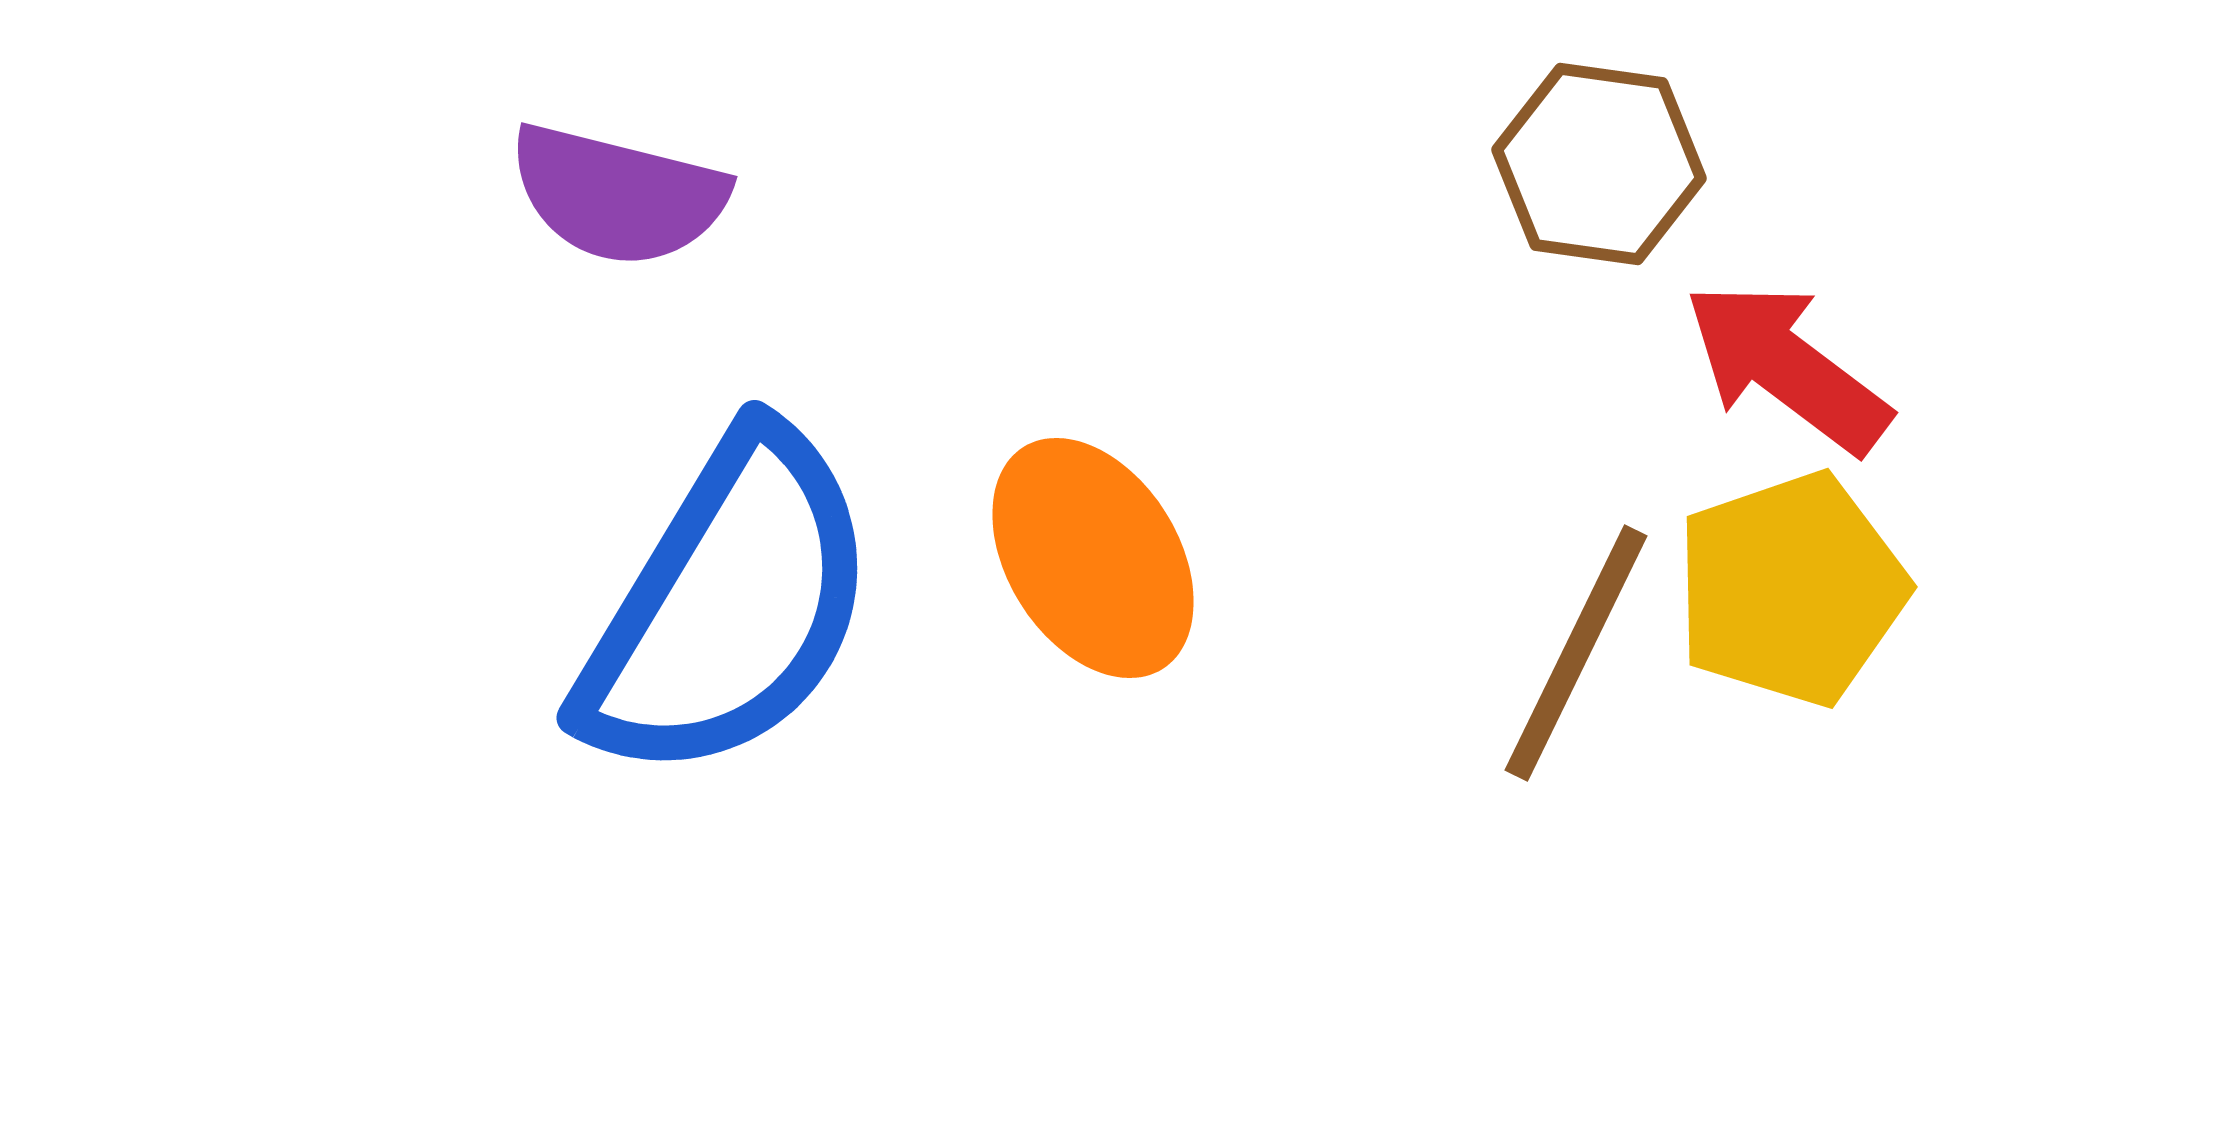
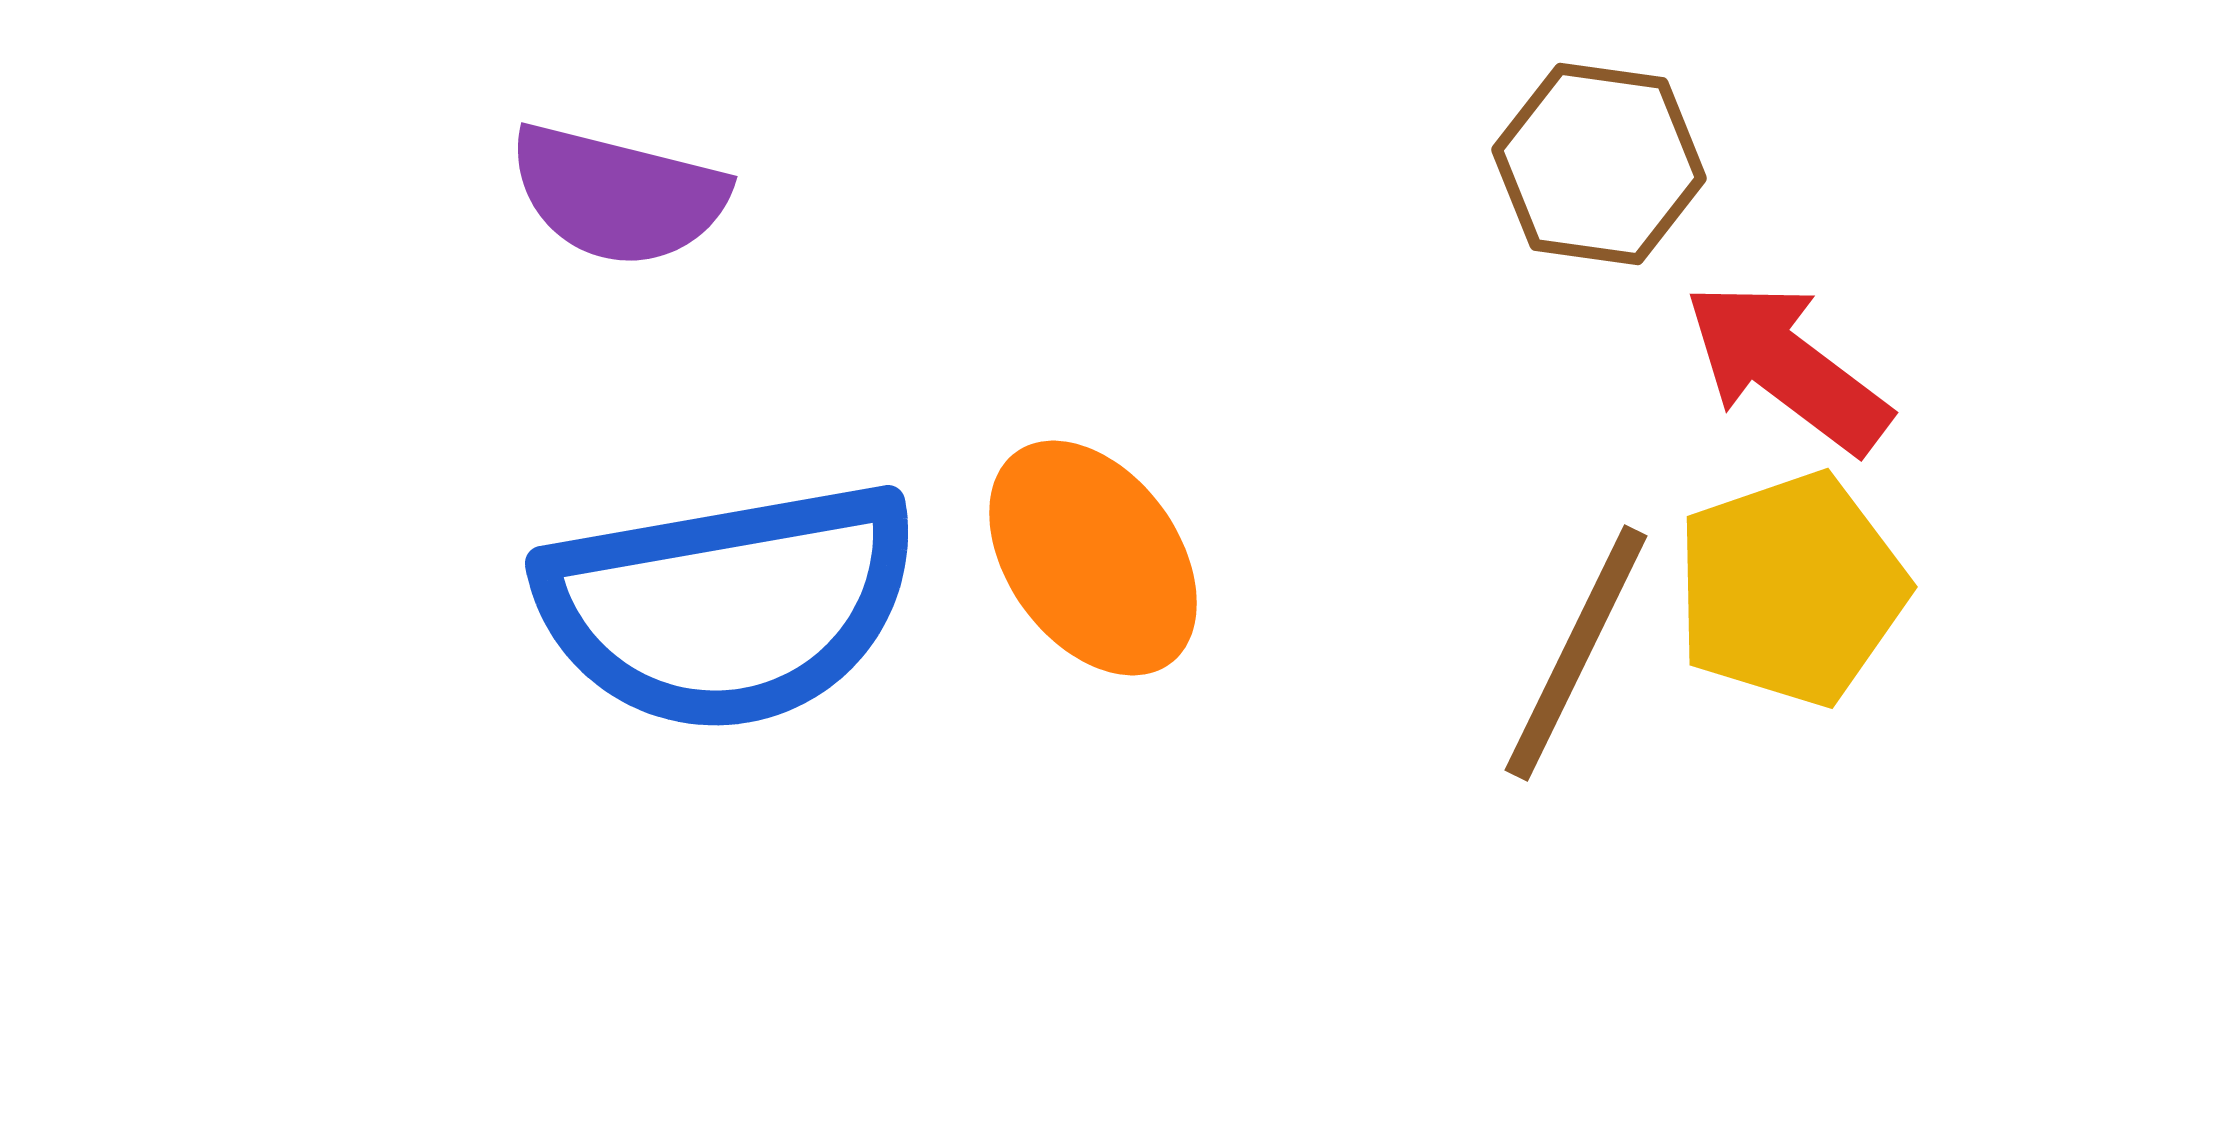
orange ellipse: rotated 4 degrees counterclockwise
blue semicircle: rotated 49 degrees clockwise
